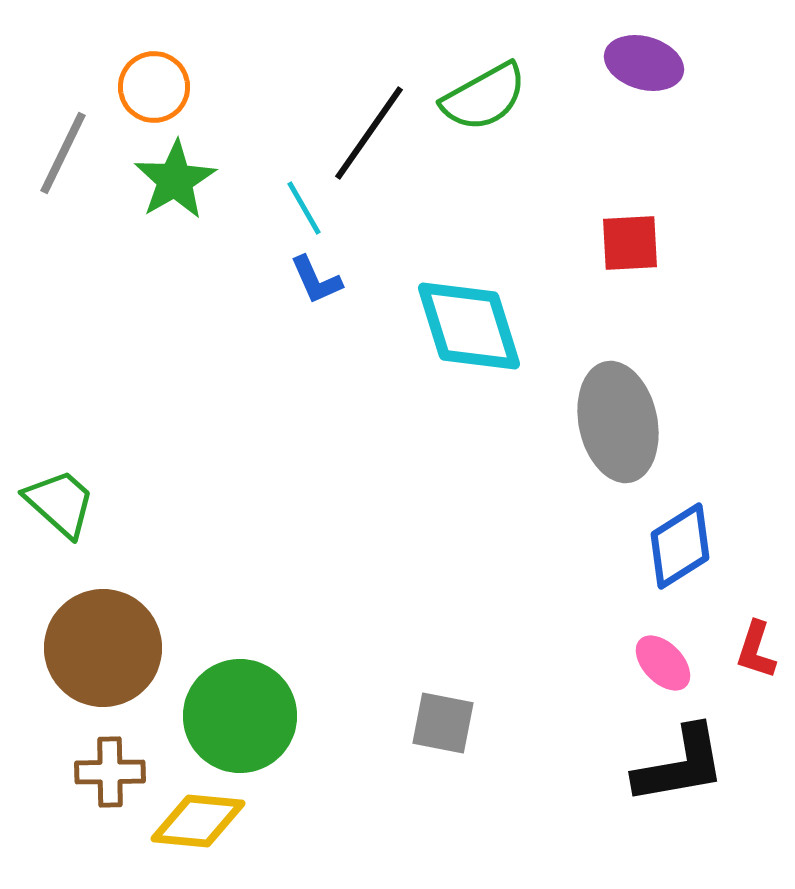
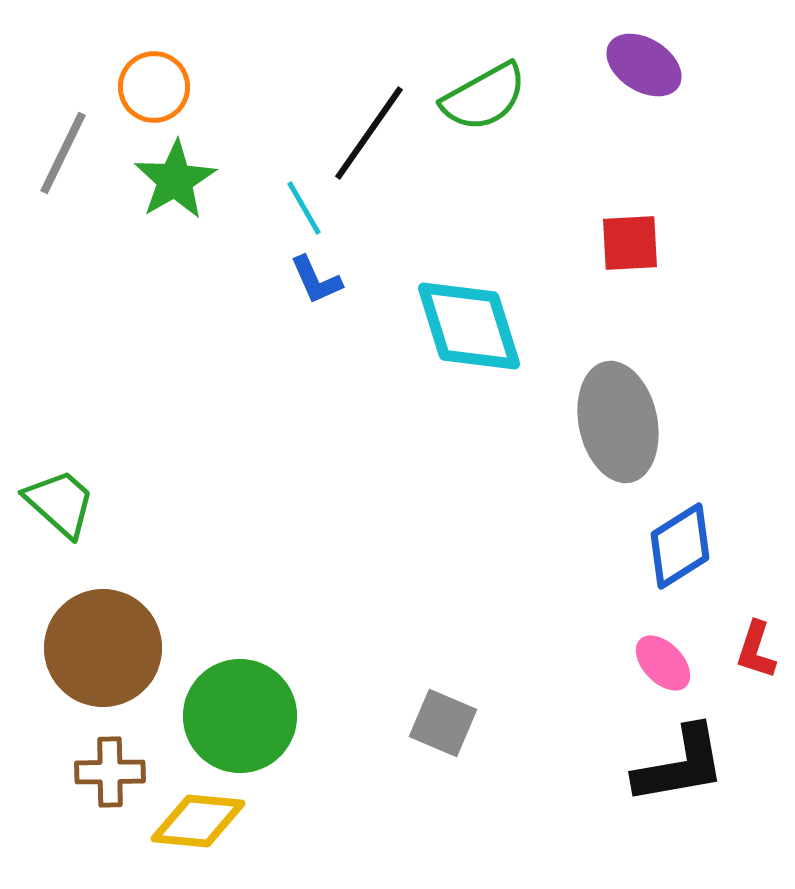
purple ellipse: moved 2 px down; rotated 16 degrees clockwise
gray square: rotated 12 degrees clockwise
